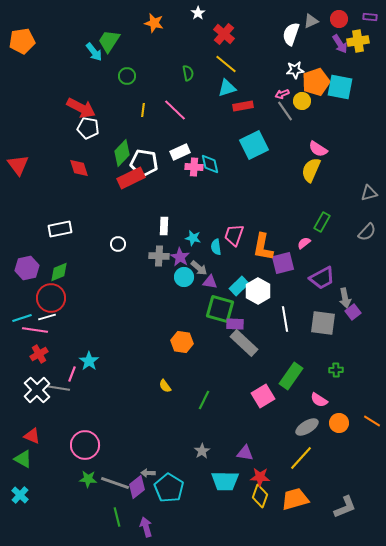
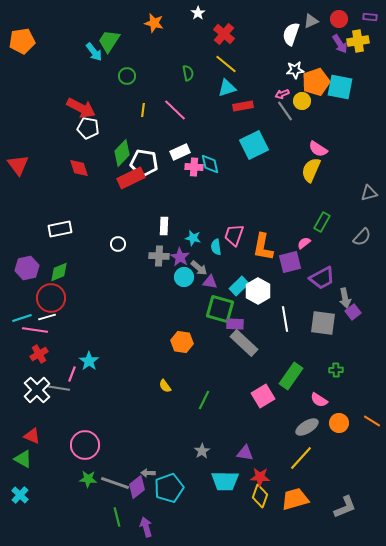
gray semicircle at (367, 232): moved 5 px left, 5 px down
purple square at (283, 263): moved 7 px right, 1 px up
cyan pentagon at (169, 488): rotated 20 degrees clockwise
